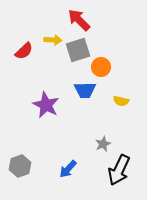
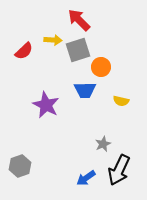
blue arrow: moved 18 px right, 9 px down; rotated 12 degrees clockwise
